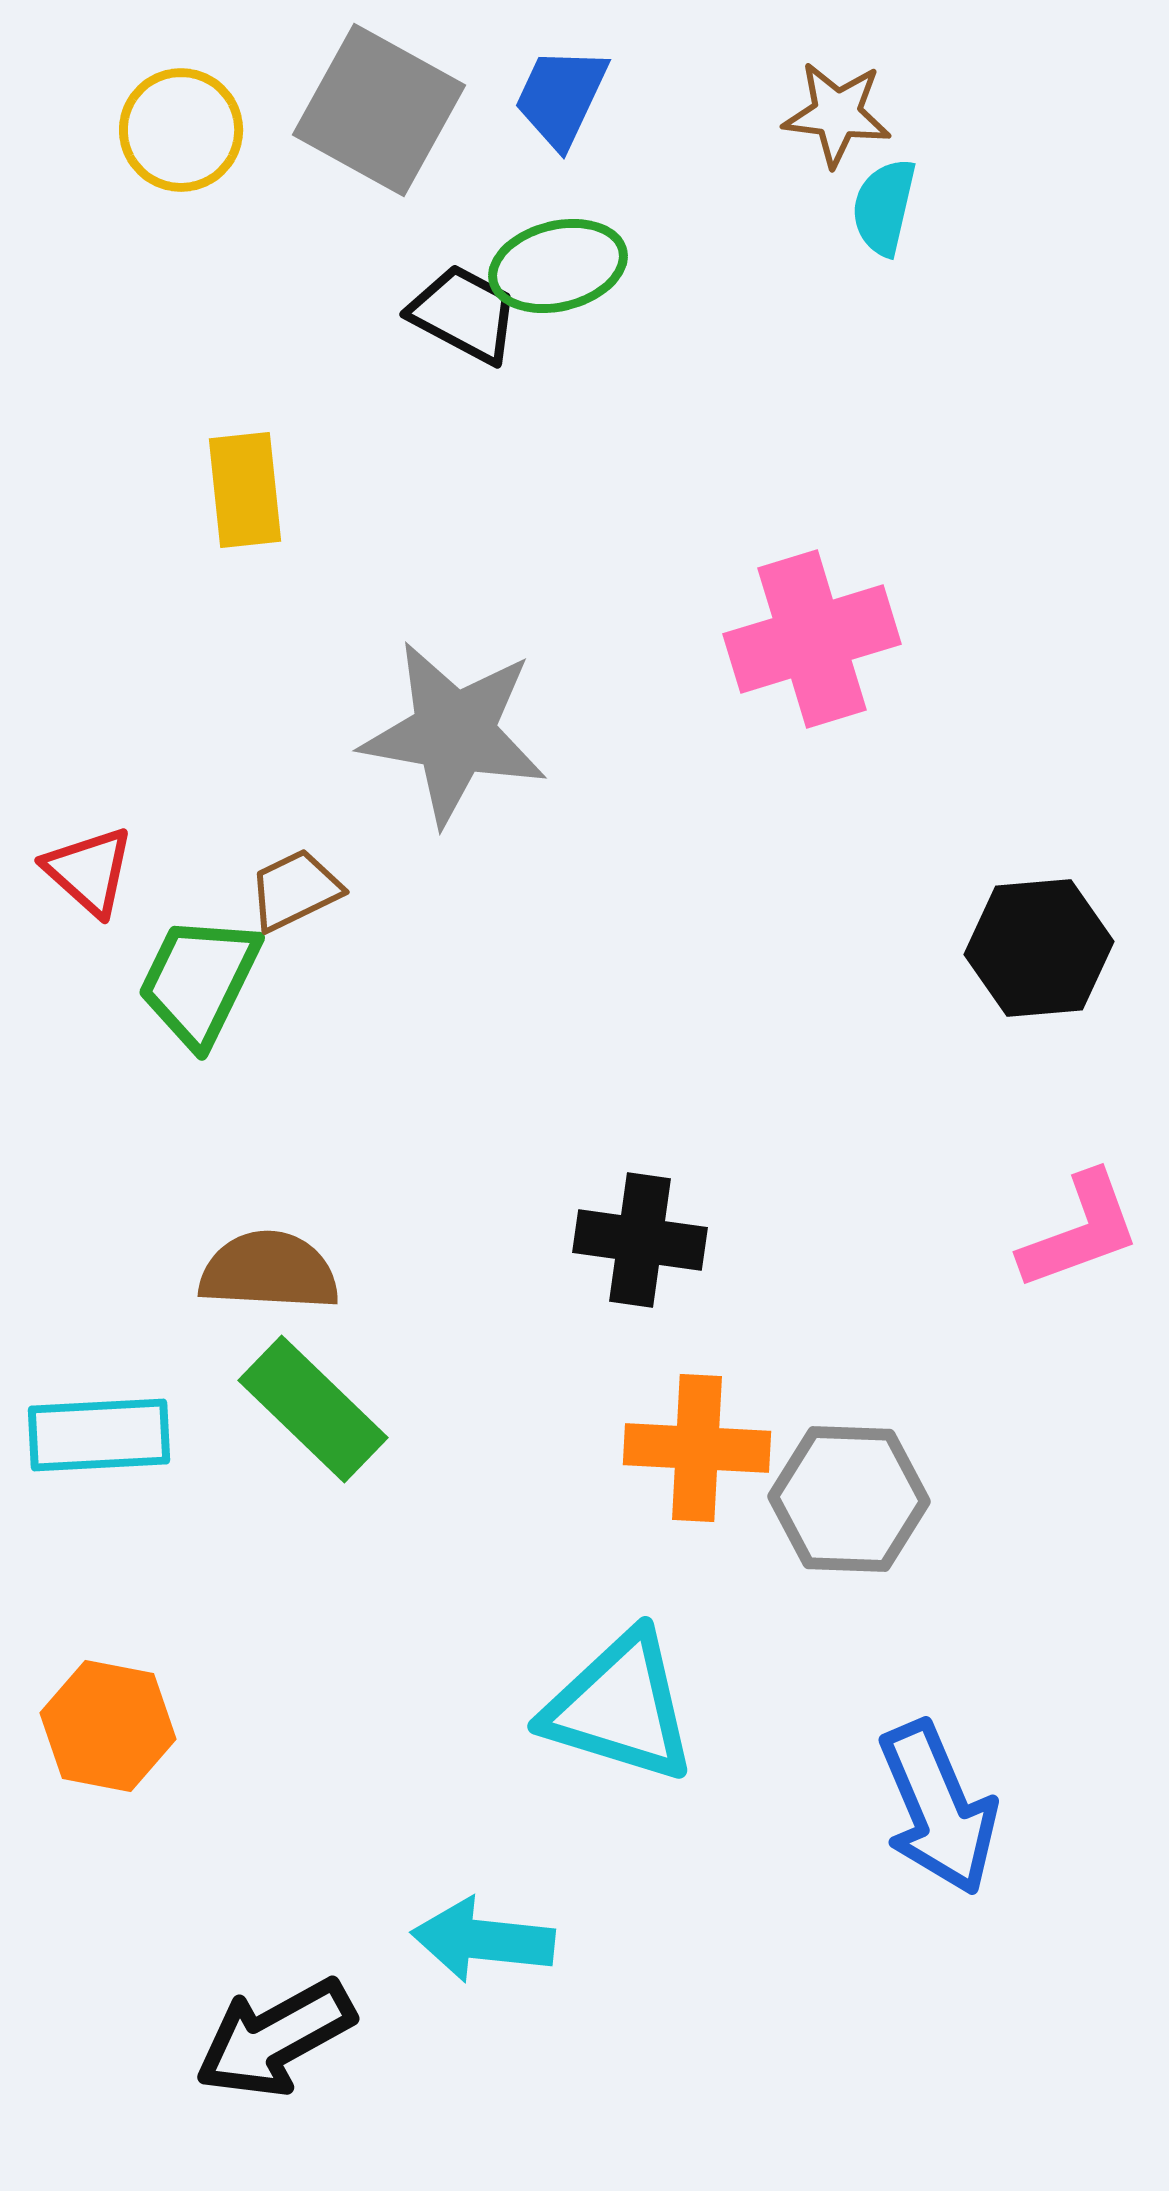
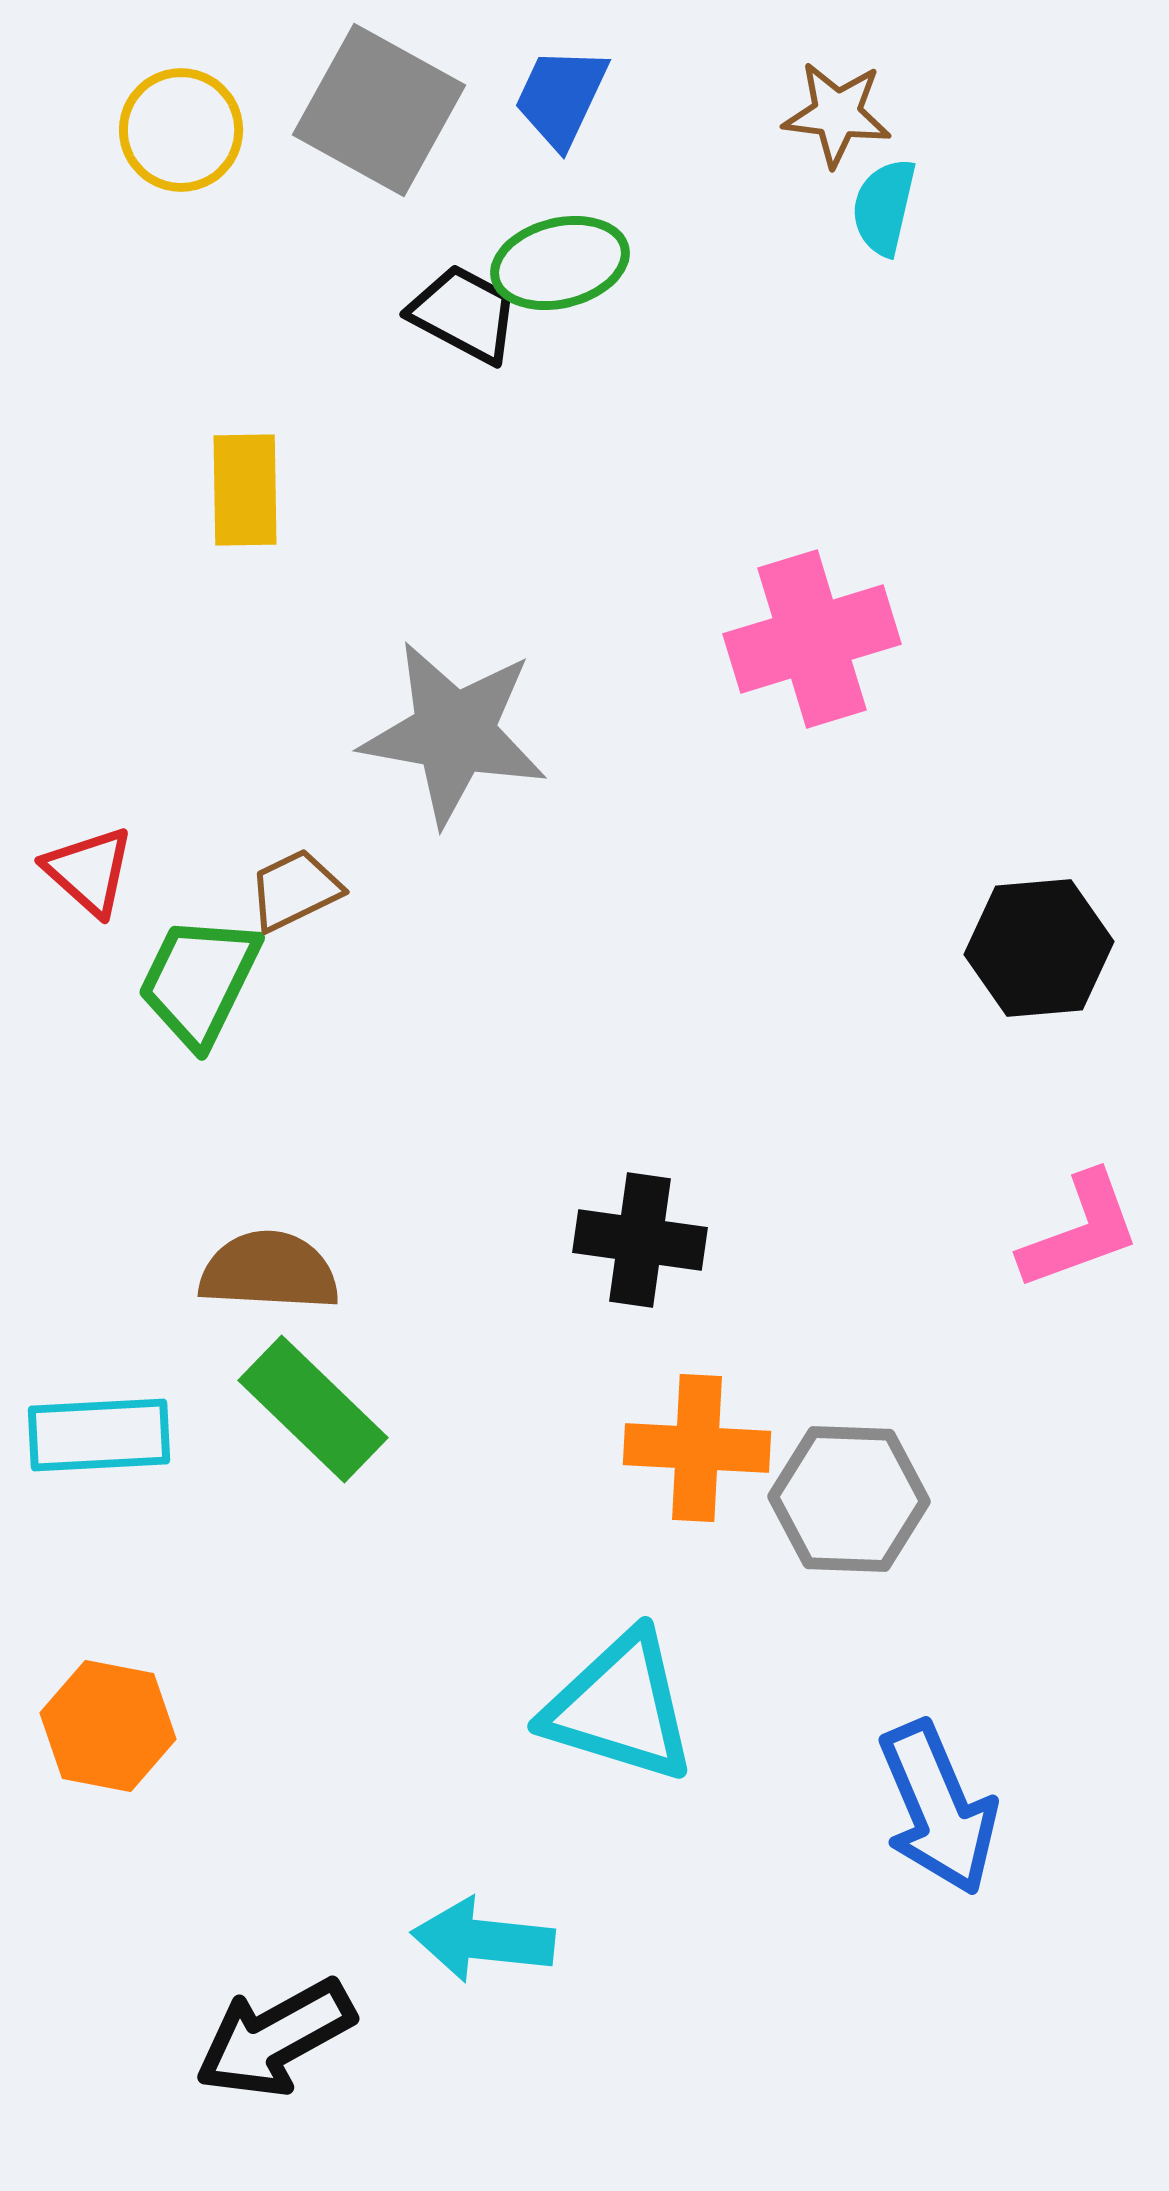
green ellipse: moved 2 px right, 3 px up
yellow rectangle: rotated 5 degrees clockwise
